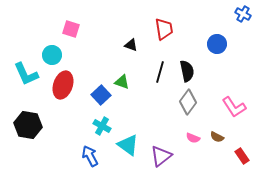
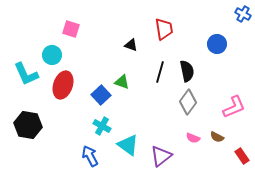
pink L-shape: rotated 80 degrees counterclockwise
